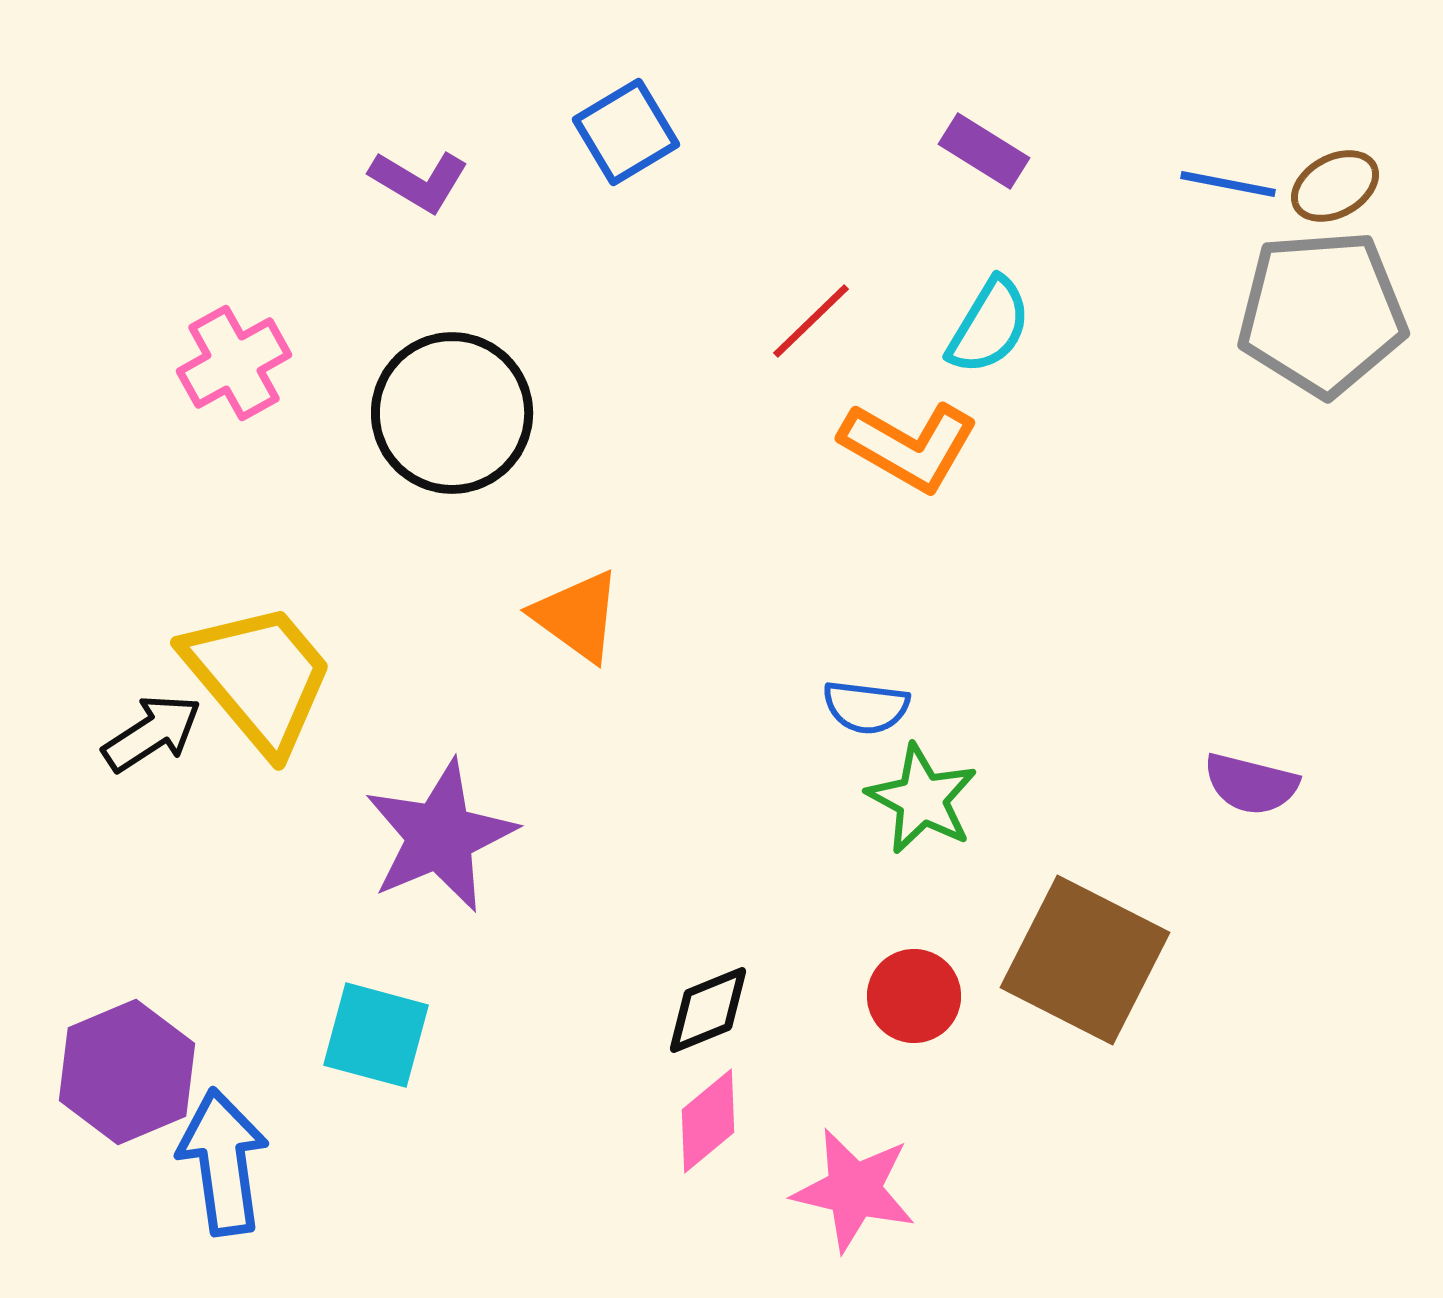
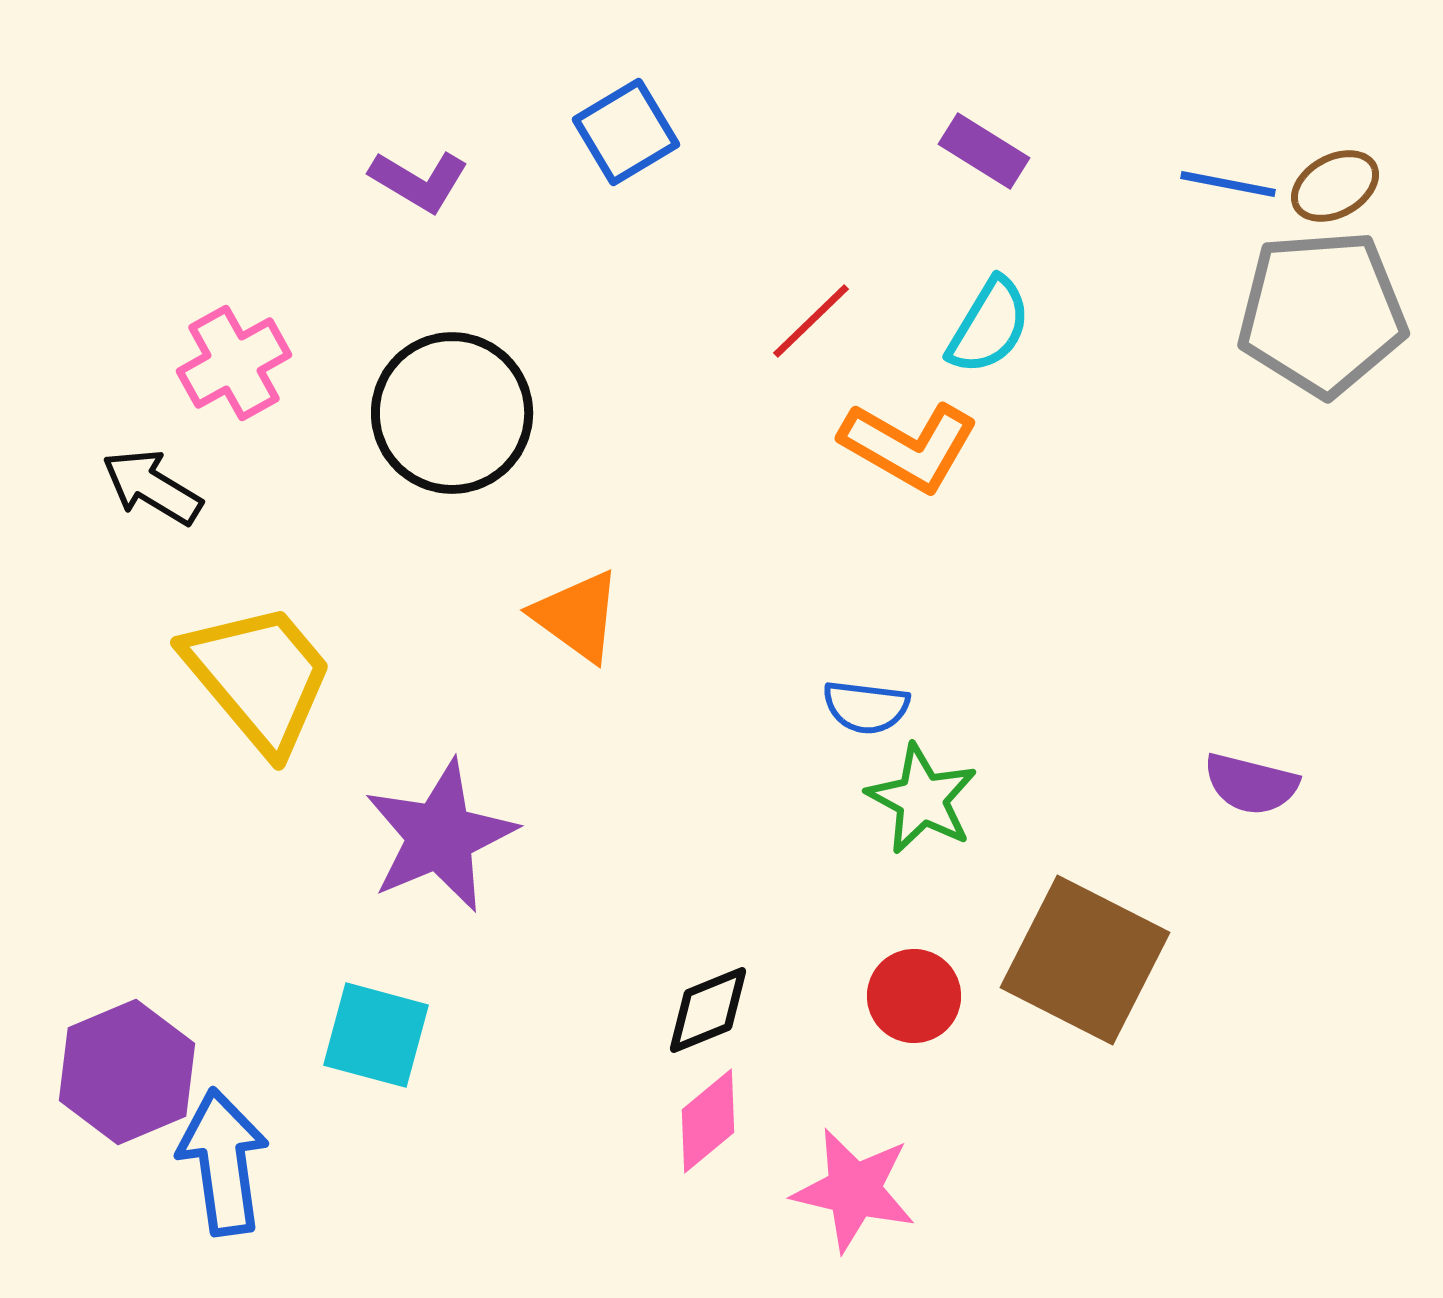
black arrow: moved 246 px up; rotated 116 degrees counterclockwise
